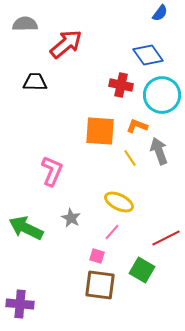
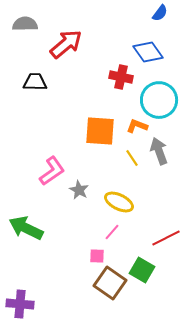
blue diamond: moved 3 px up
red cross: moved 8 px up
cyan circle: moved 3 px left, 5 px down
yellow line: moved 2 px right
pink L-shape: rotated 32 degrees clockwise
gray star: moved 8 px right, 28 px up
pink square: rotated 14 degrees counterclockwise
brown square: moved 10 px right, 2 px up; rotated 28 degrees clockwise
